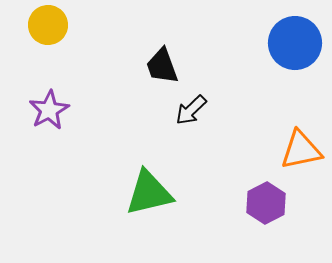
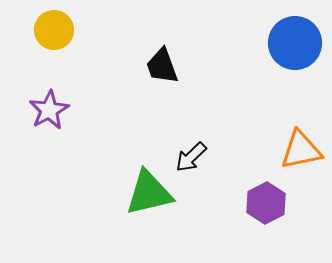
yellow circle: moved 6 px right, 5 px down
black arrow: moved 47 px down
